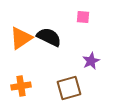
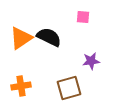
purple star: rotated 18 degrees clockwise
